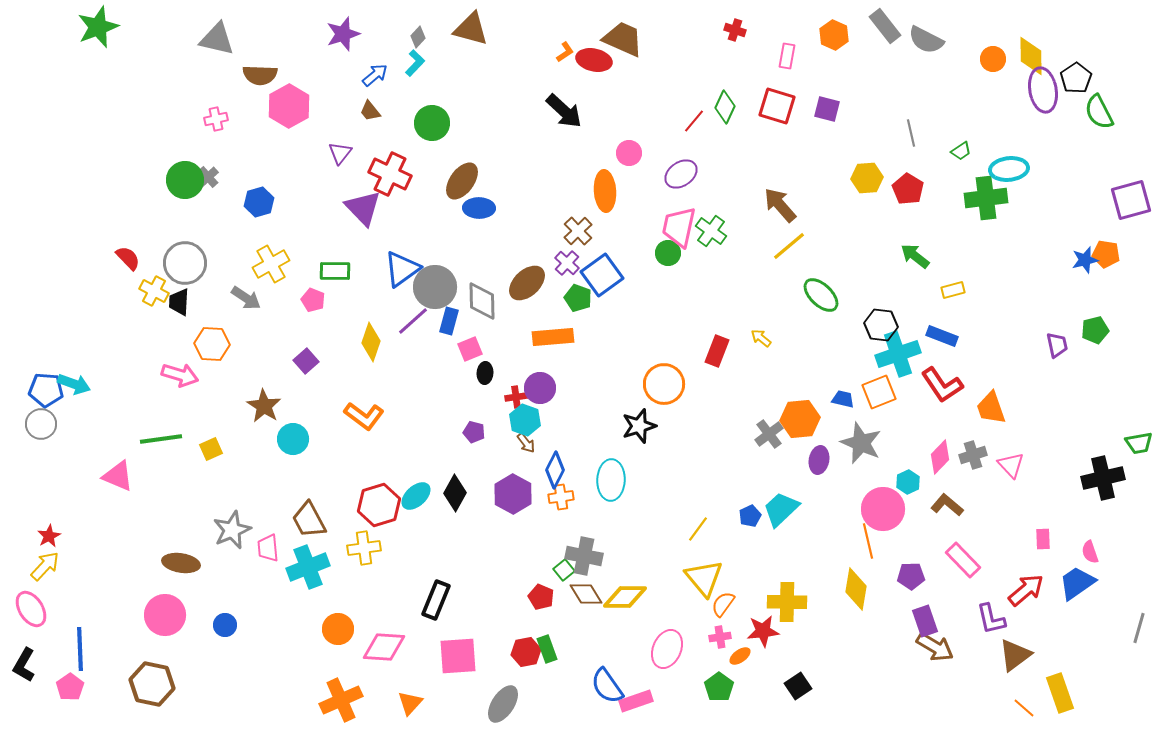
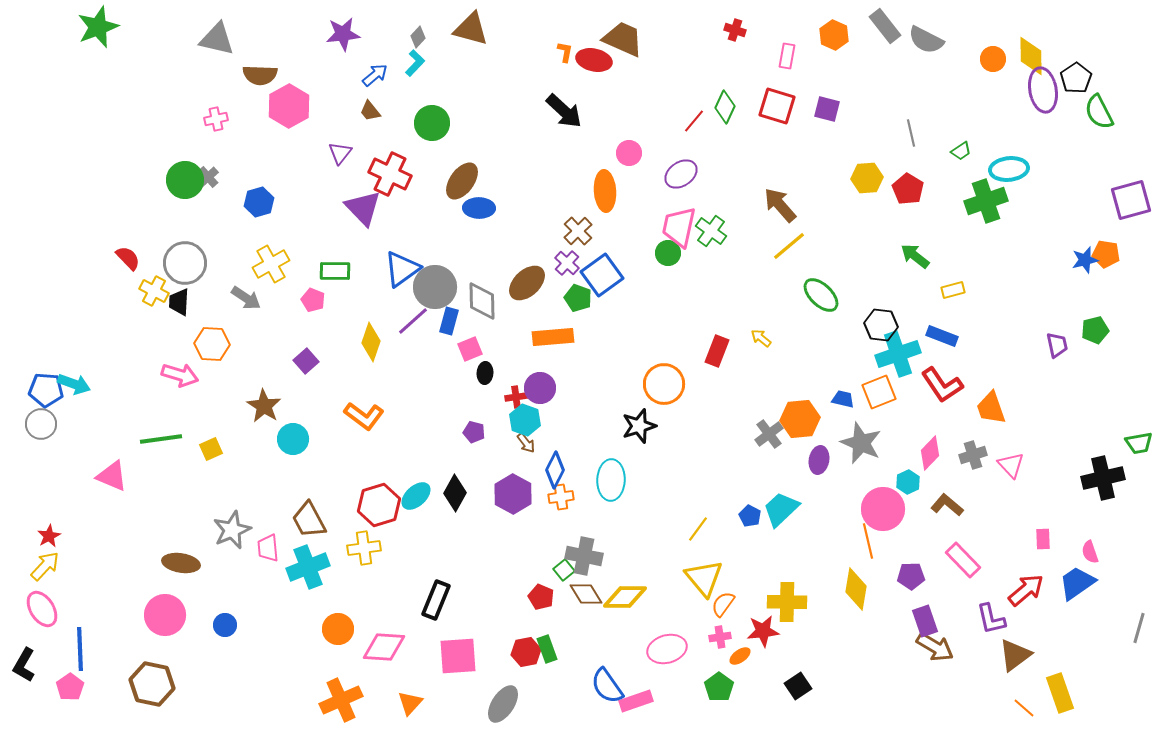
purple star at (343, 34): rotated 12 degrees clockwise
orange L-shape at (565, 52): rotated 45 degrees counterclockwise
green cross at (986, 198): moved 3 px down; rotated 12 degrees counterclockwise
pink diamond at (940, 457): moved 10 px left, 4 px up
pink triangle at (118, 476): moved 6 px left
blue pentagon at (750, 516): rotated 20 degrees counterclockwise
pink ellipse at (31, 609): moved 11 px right
pink ellipse at (667, 649): rotated 51 degrees clockwise
